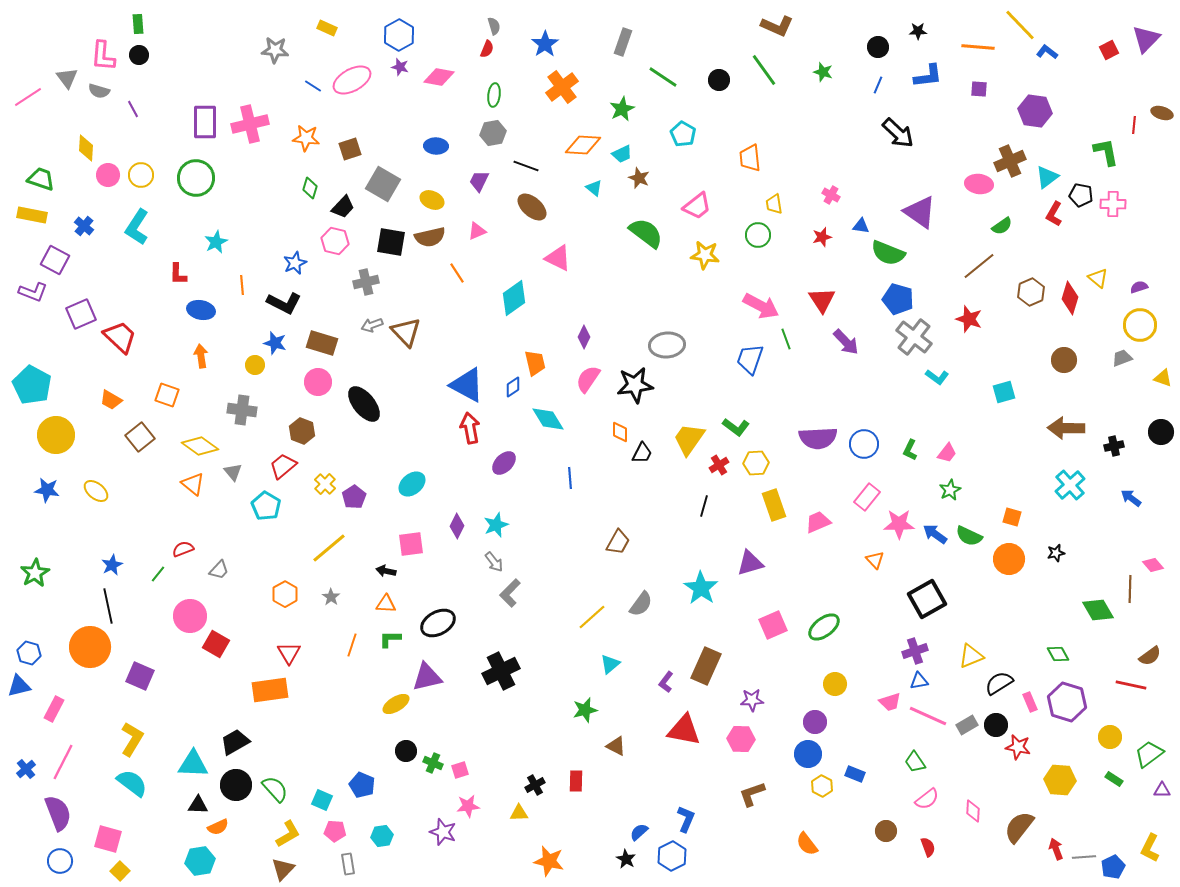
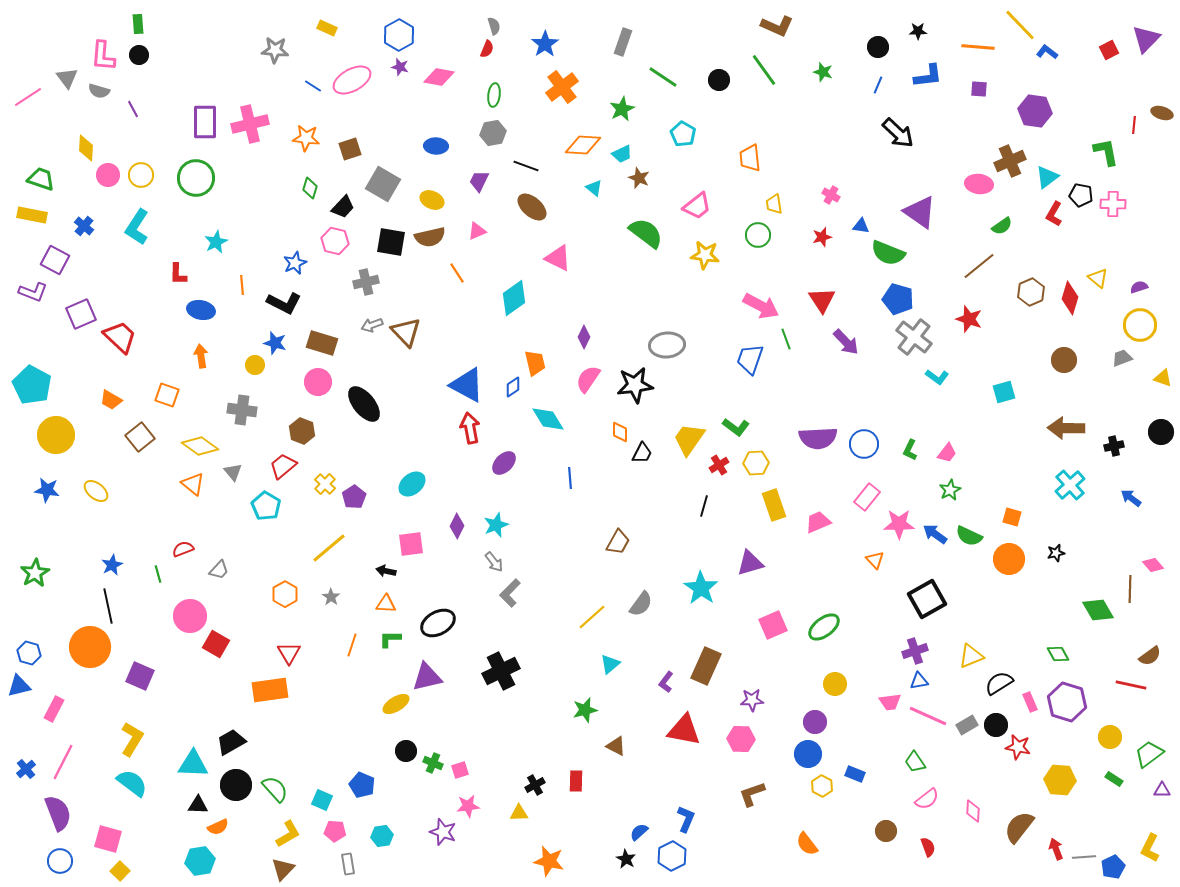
green line at (158, 574): rotated 54 degrees counterclockwise
pink trapezoid at (890, 702): rotated 10 degrees clockwise
black trapezoid at (235, 742): moved 4 px left
